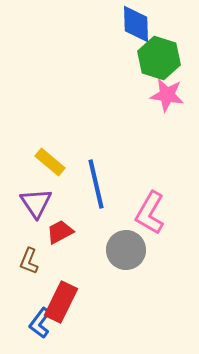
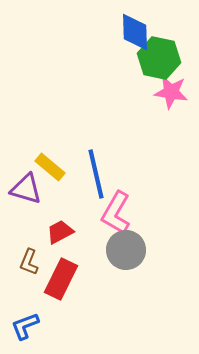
blue diamond: moved 1 px left, 8 px down
green hexagon: rotated 6 degrees counterclockwise
pink star: moved 4 px right, 3 px up
yellow rectangle: moved 5 px down
blue line: moved 10 px up
purple triangle: moved 10 px left, 14 px up; rotated 40 degrees counterclockwise
pink L-shape: moved 34 px left
brown L-shape: moved 1 px down
red rectangle: moved 23 px up
blue L-shape: moved 15 px left, 3 px down; rotated 32 degrees clockwise
